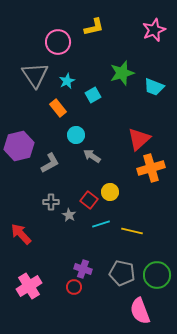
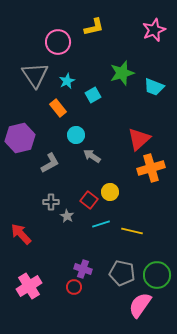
purple hexagon: moved 1 px right, 8 px up
gray star: moved 2 px left, 1 px down
pink semicircle: moved 6 px up; rotated 56 degrees clockwise
